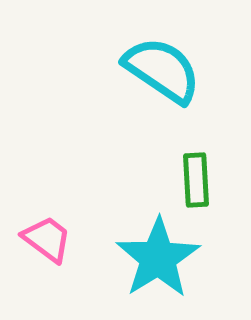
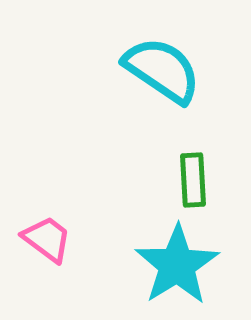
green rectangle: moved 3 px left
cyan star: moved 19 px right, 7 px down
